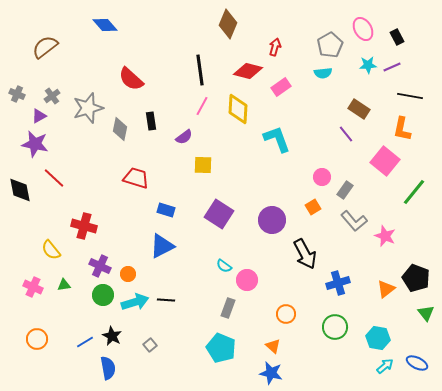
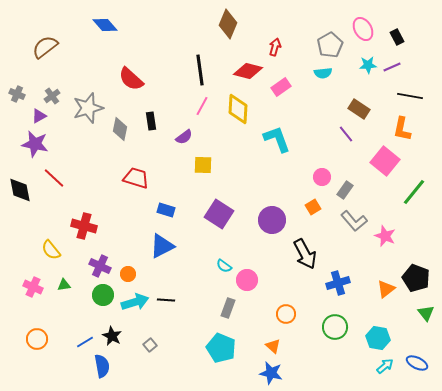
blue semicircle at (108, 368): moved 6 px left, 2 px up
